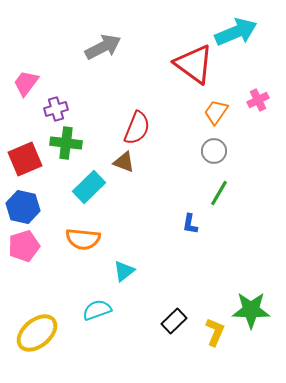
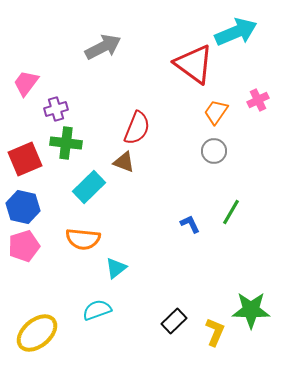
green line: moved 12 px right, 19 px down
blue L-shape: rotated 145 degrees clockwise
cyan triangle: moved 8 px left, 3 px up
